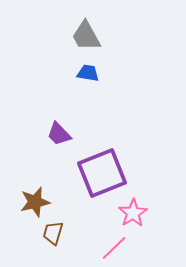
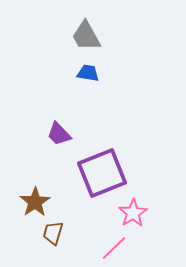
brown star: rotated 20 degrees counterclockwise
